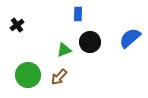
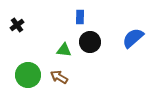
blue rectangle: moved 2 px right, 3 px down
blue semicircle: moved 3 px right
green triangle: rotated 28 degrees clockwise
brown arrow: rotated 78 degrees clockwise
